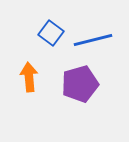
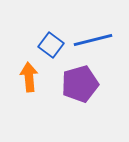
blue square: moved 12 px down
